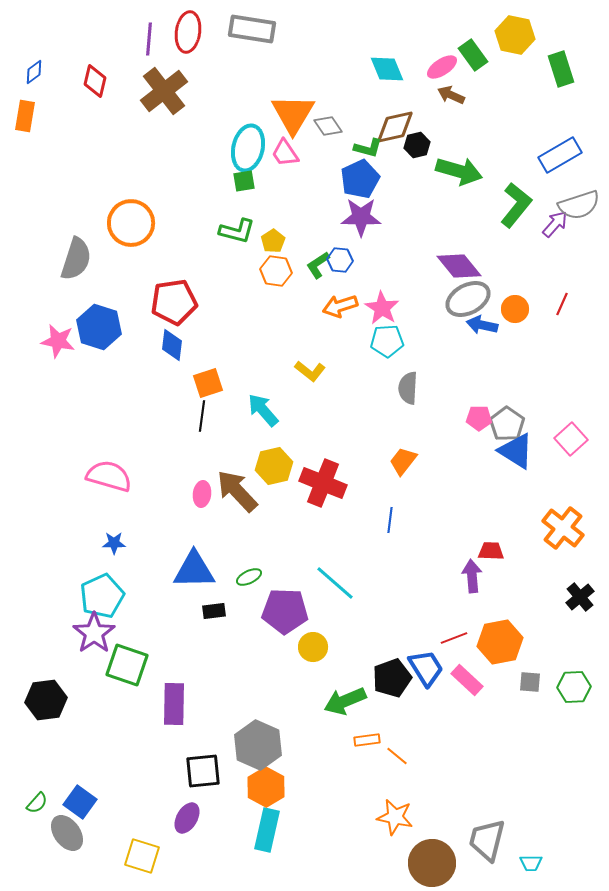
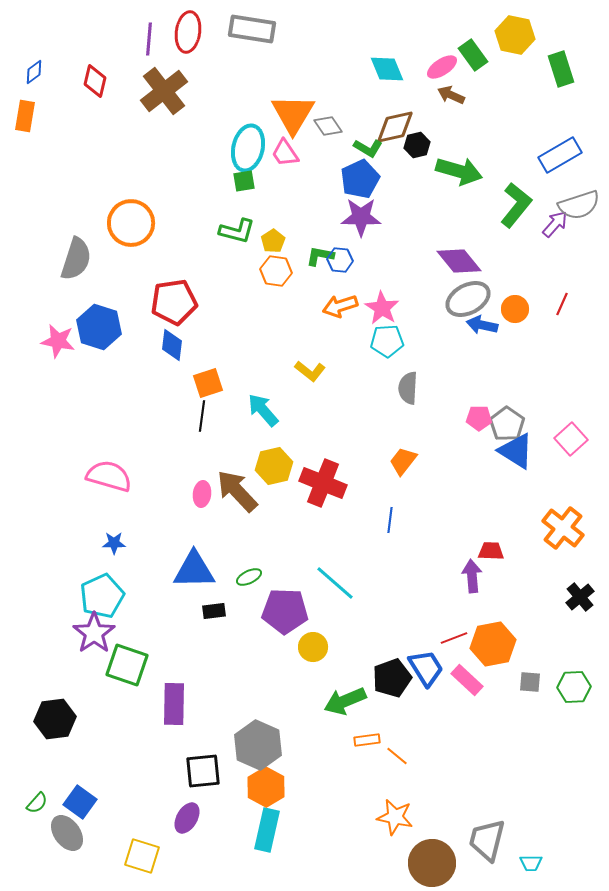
green L-shape at (368, 148): rotated 16 degrees clockwise
green L-shape at (318, 265): moved 2 px right, 9 px up; rotated 44 degrees clockwise
purple diamond at (459, 266): moved 5 px up
orange hexagon at (500, 642): moved 7 px left, 2 px down
black hexagon at (46, 700): moved 9 px right, 19 px down
